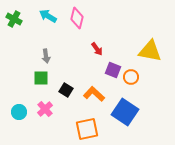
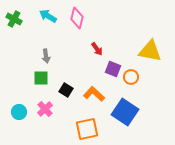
purple square: moved 1 px up
